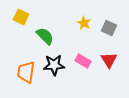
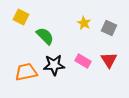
orange trapezoid: rotated 70 degrees clockwise
